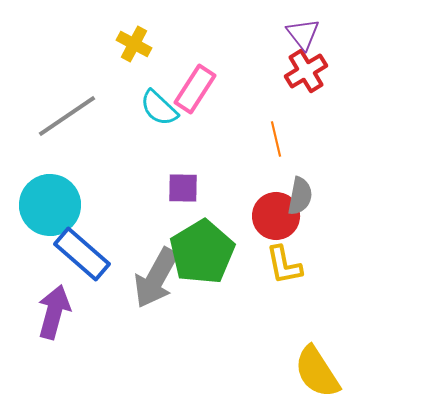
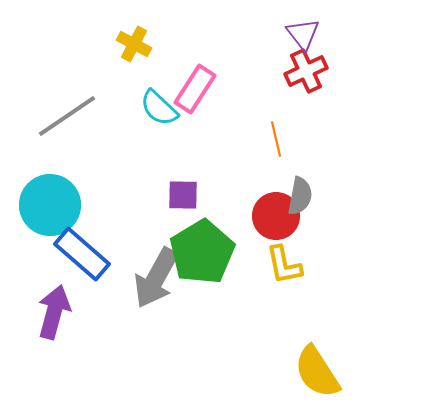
red cross: rotated 6 degrees clockwise
purple square: moved 7 px down
